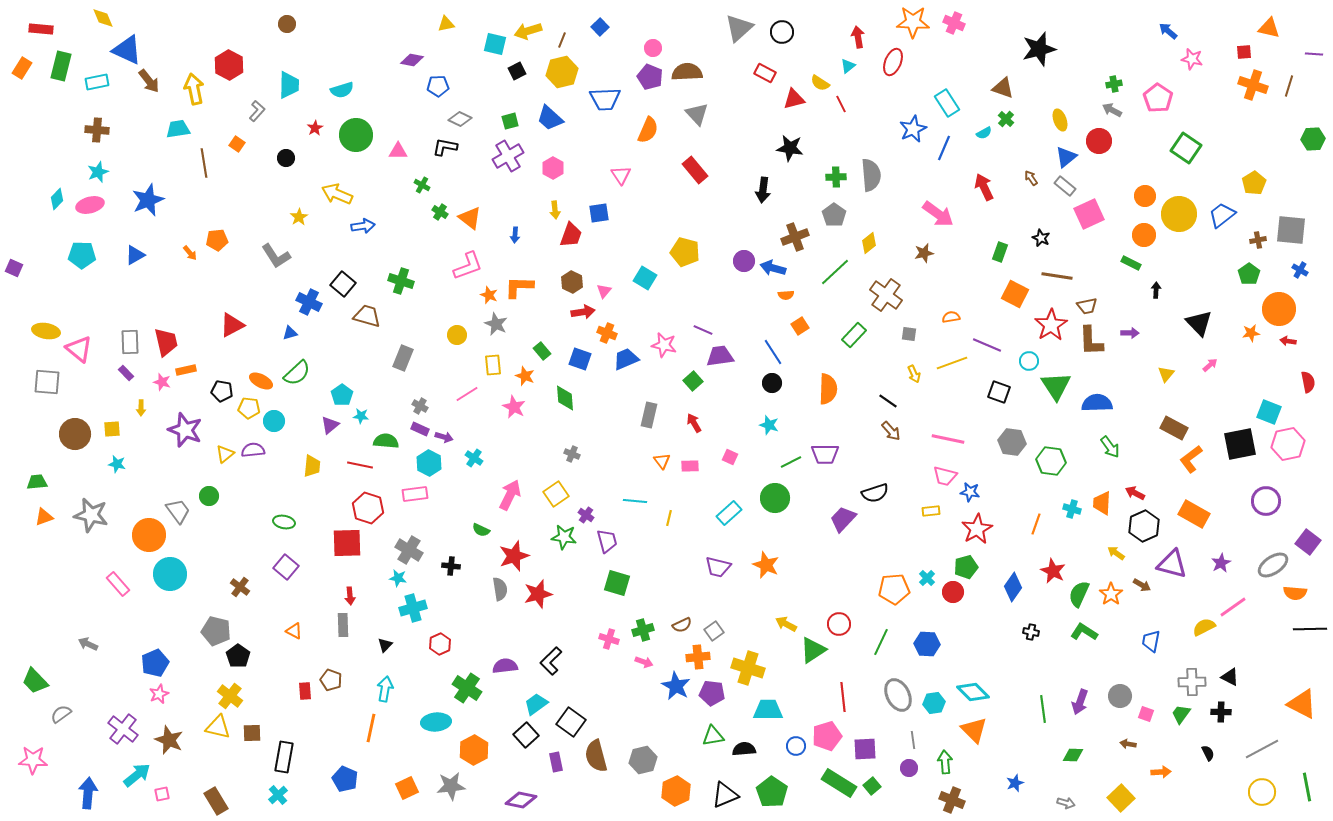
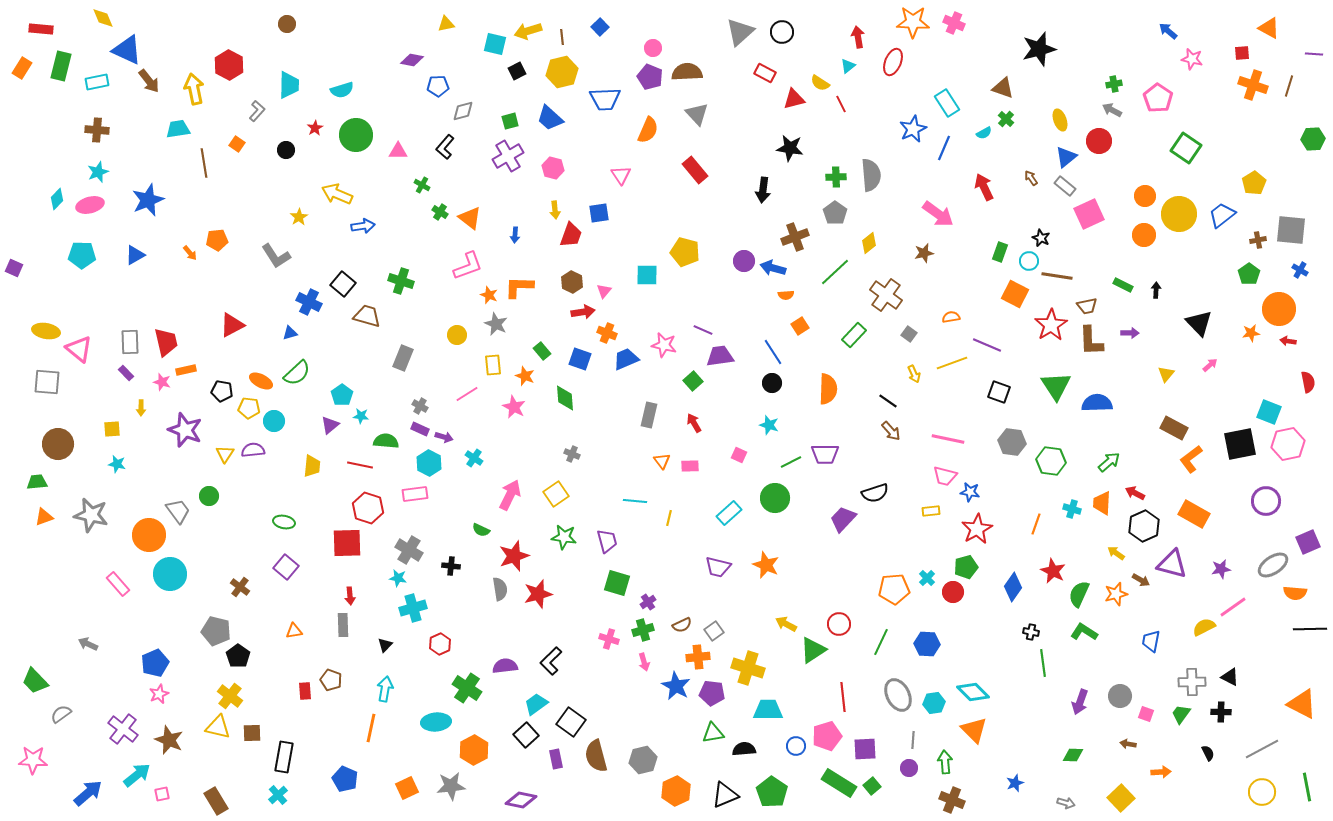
gray triangle at (739, 28): moved 1 px right, 4 px down
orange triangle at (1269, 28): rotated 15 degrees clockwise
brown line at (562, 40): moved 3 px up; rotated 28 degrees counterclockwise
red square at (1244, 52): moved 2 px left, 1 px down
gray diamond at (460, 119): moved 3 px right, 8 px up; rotated 40 degrees counterclockwise
black L-shape at (445, 147): rotated 60 degrees counterclockwise
black circle at (286, 158): moved 8 px up
pink hexagon at (553, 168): rotated 15 degrees counterclockwise
gray pentagon at (834, 215): moved 1 px right, 2 px up
green rectangle at (1131, 263): moved 8 px left, 22 px down
cyan square at (645, 278): moved 2 px right, 3 px up; rotated 30 degrees counterclockwise
gray square at (909, 334): rotated 28 degrees clockwise
cyan circle at (1029, 361): moved 100 px up
brown circle at (75, 434): moved 17 px left, 10 px down
green arrow at (1110, 447): moved 1 px left, 15 px down; rotated 95 degrees counterclockwise
yellow triangle at (225, 454): rotated 18 degrees counterclockwise
pink square at (730, 457): moved 9 px right, 2 px up
purple cross at (586, 515): moved 62 px right, 87 px down; rotated 21 degrees clockwise
purple square at (1308, 542): rotated 30 degrees clockwise
purple star at (1221, 563): moved 6 px down; rotated 18 degrees clockwise
brown arrow at (1142, 585): moved 1 px left, 5 px up
orange star at (1111, 594): moved 5 px right; rotated 20 degrees clockwise
orange triangle at (294, 631): rotated 36 degrees counterclockwise
pink arrow at (644, 662): rotated 54 degrees clockwise
green line at (1043, 709): moved 46 px up
green triangle at (713, 736): moved 3 px up
gray line at (913, 740): rotated 12 degrees clockwise
purple rectangle at (556, 762): moved 3 px up
blue arrow at (88, 793): rotated 44 degrees clockwise
